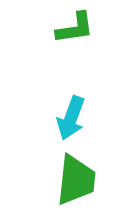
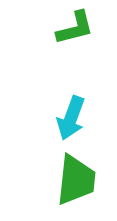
green L-shape: rotated 6 degrees counterclockwise
